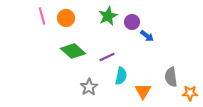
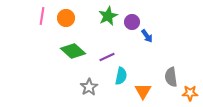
pink line: rotated 24 degrees clockwise
blue arrow: rotated 16 degrees clockwise
